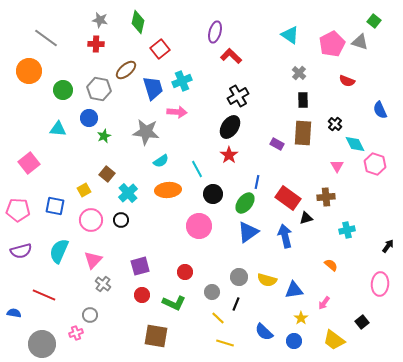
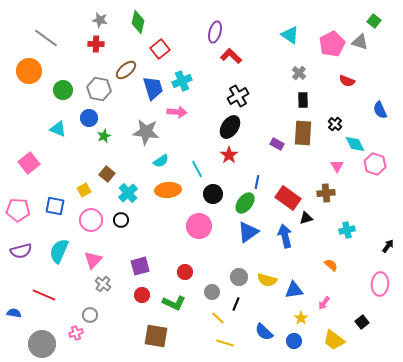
cyan triangle at (58, 129): rotated 18 degrees clockwise
brown cross at (326, 197): moved 4 px up
